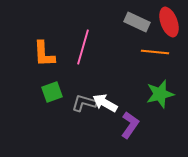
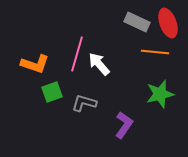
red ellipse: moved 1 px left, 1 px down
pink line: moved 6 px left, 7 px down
orange L-shape: moved 9 px left, 10 px down; rotated 68 degrees counterclockwise
white arrow: moved 6 px left, 39 px up; rotated 20 degrees clockwise
purple L-shape: moved 6 px left
